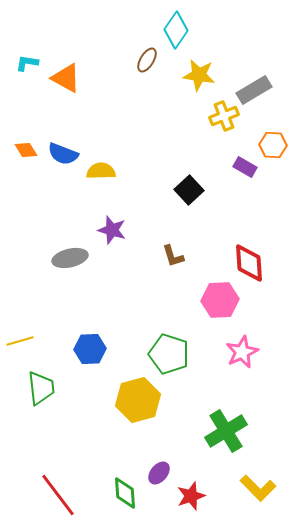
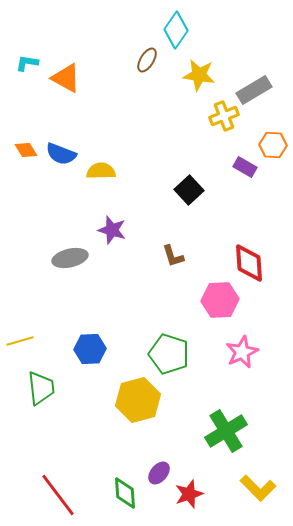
blue semicircle: moved 2 px left
red star: moved 2 px left, 2 px up
